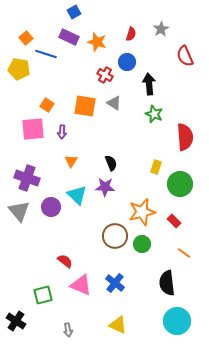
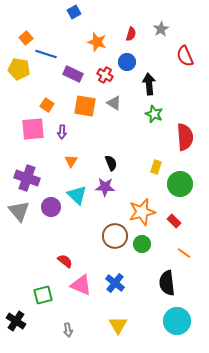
purple rectangle at (69, 37): moved 4 px right, 37 px down
yellow triangle at (118, 325): rotated 36 degrees clockwise
